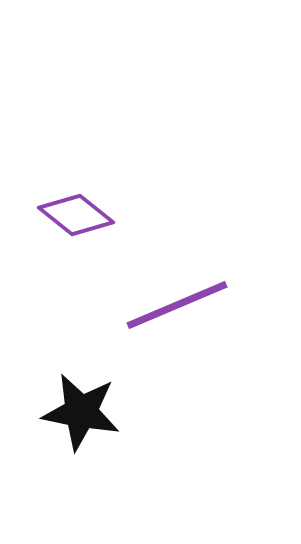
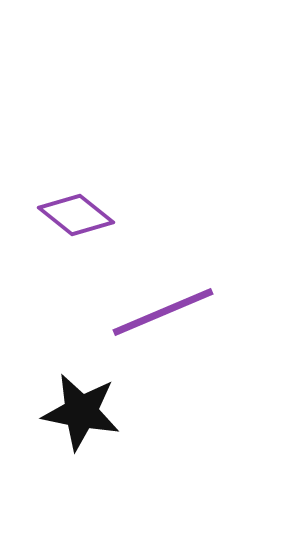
purple line: moved 14 px left, 7 px down
